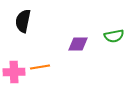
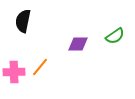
green semicircle: moved 1 px right; rotated 24 degrees counterclockwise
orange line: rotated 42 degrees counterclockwise
